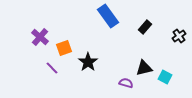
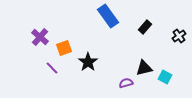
purple semicircle: rotated 32 degrees counterclockwise
